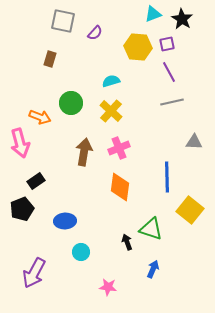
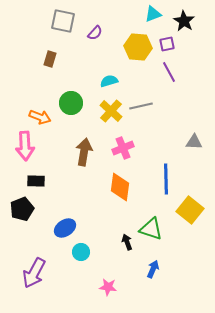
black star: moved 2 px right, 2 px down
cyan semicircle: moved 2 px left
gray line: moved 31 px left, 4 px down
pink arrow: moved 5 px right, 3 px down; rotated 12 degrees clockwise
pink cross: moved 4 px right
blue line: moved 1 px left, 2 px down
black rectangle: rotated 36 degrees clockwise
blue ellipse: moved 7 px down; rotated 30 degrees counterclockwise
